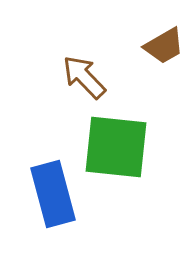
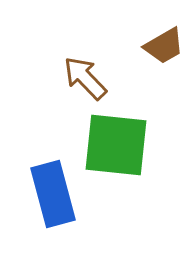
brown arrow: moved 1 px right, 1 px down
green square: moved 2 px up
